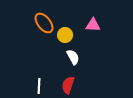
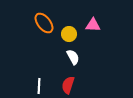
yellow circle: moved 4 px right, 1 px up
